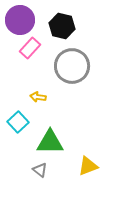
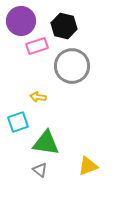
purple circle: moved 1 px right, 1 px down
black hexagon: moved 2 px right
pink rectangle: moved 7 px right, 2 px up; rotated 30 degrees clockwise
cyan square: rotated 25 degrees clockwise
green triangle: moved 4 px left, 1 px down; rotated 8 degrees clockwise
